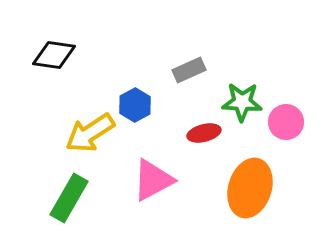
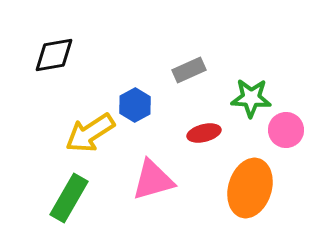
black diamond: rotated 18 degrees counterclockwise
green star: moved 9 px right, 4 px up
pink circle: moved 8 px down
pink triangle: rotated 12 degrees clockwise
